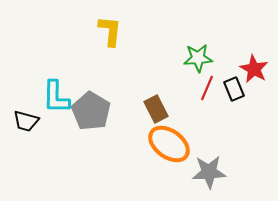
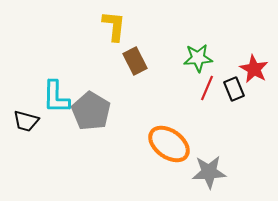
yellow L-shape: moved 4 px right, 5 px up
brown rectangle: moved 21 px left, 48 px up
